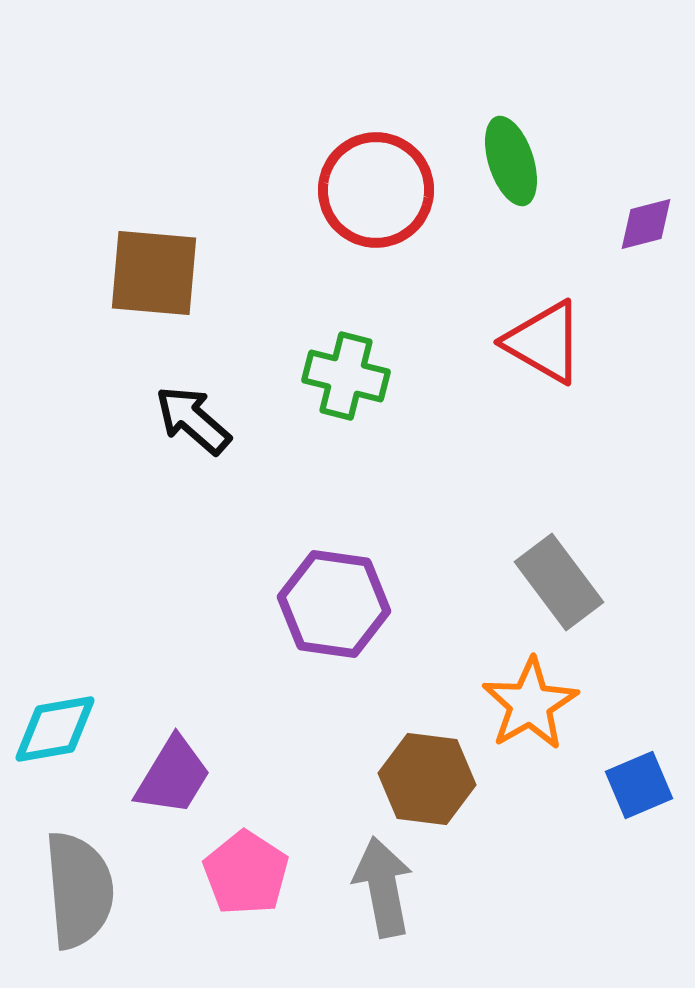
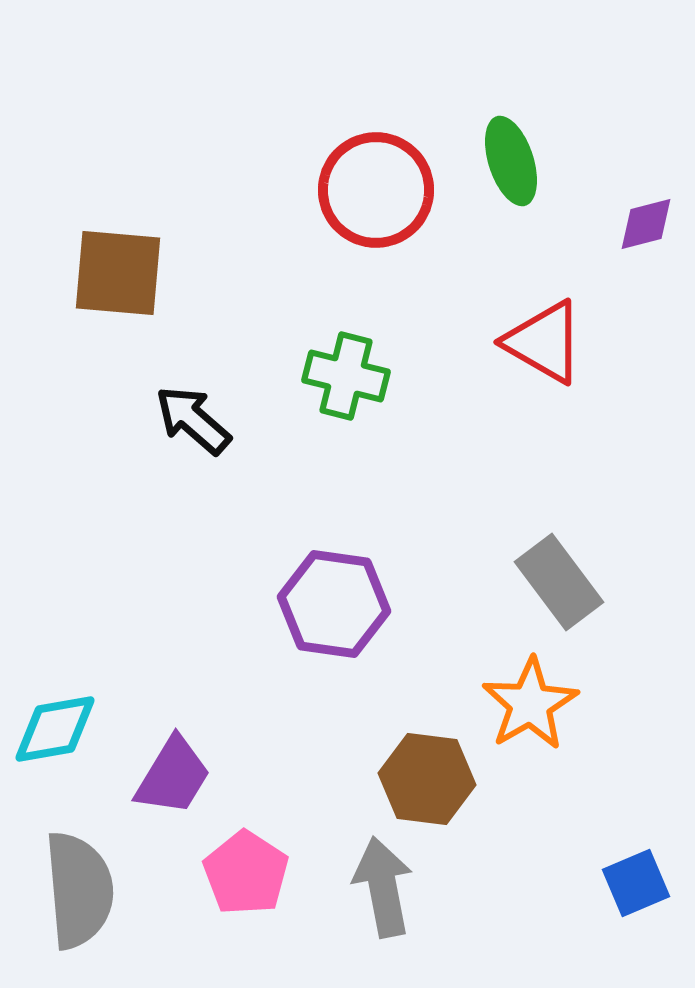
brown square: moved 36 px left
blue square: moved 3 px left, 98 px down
